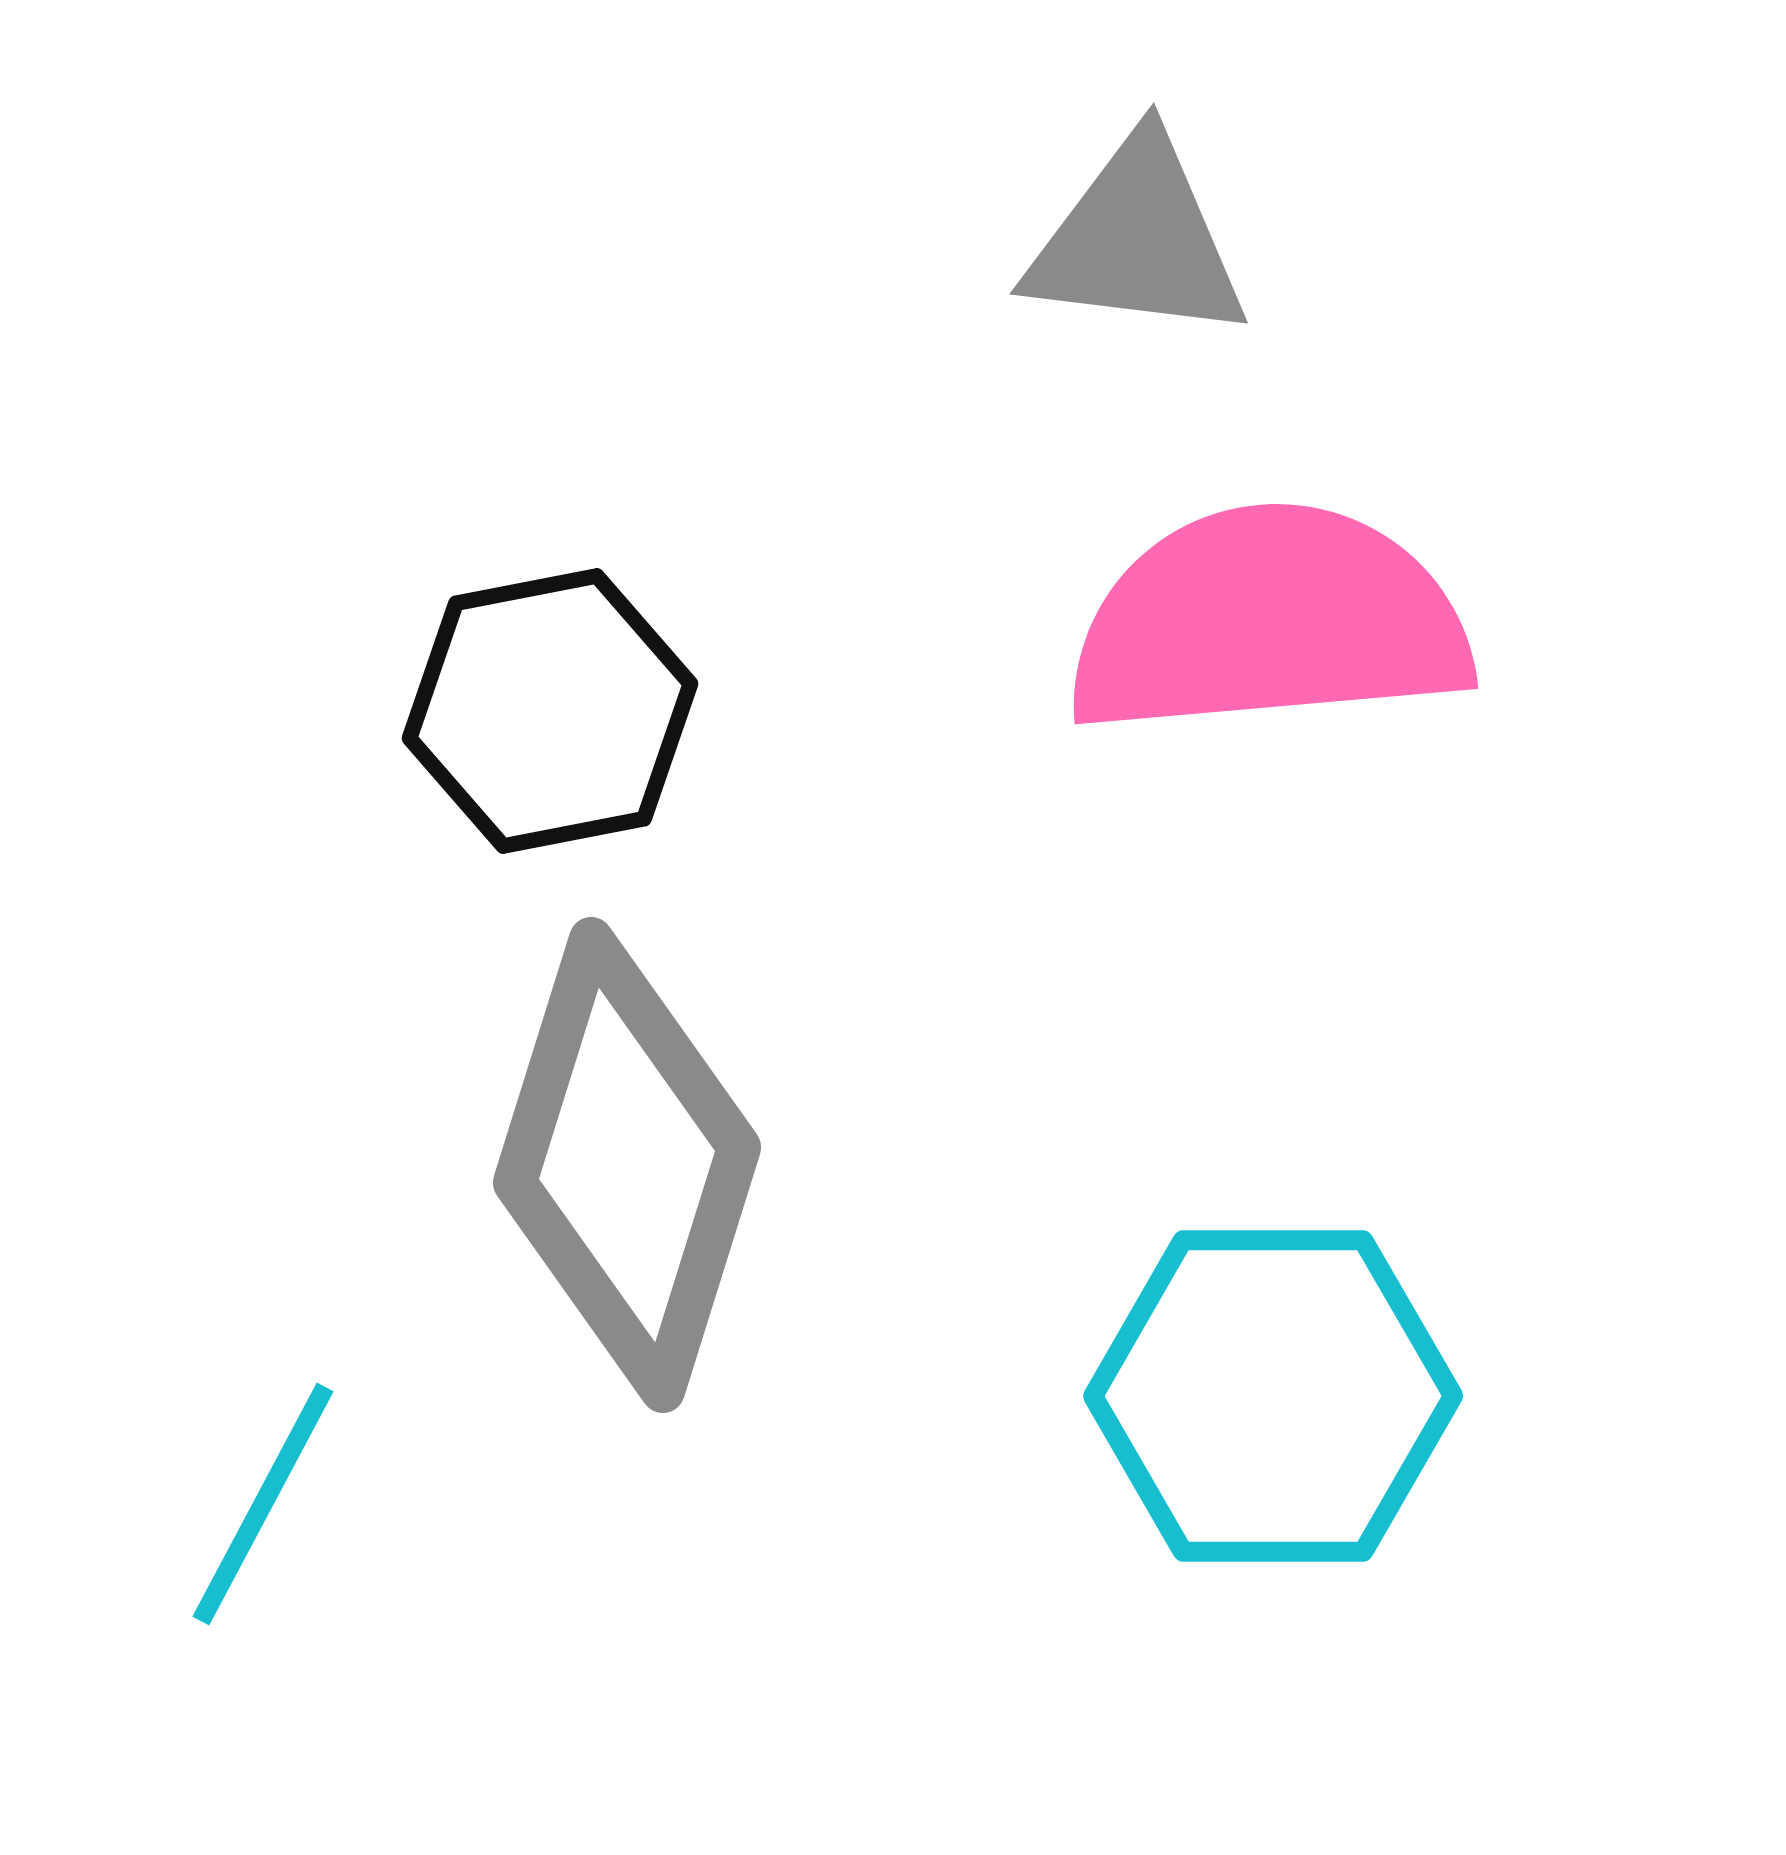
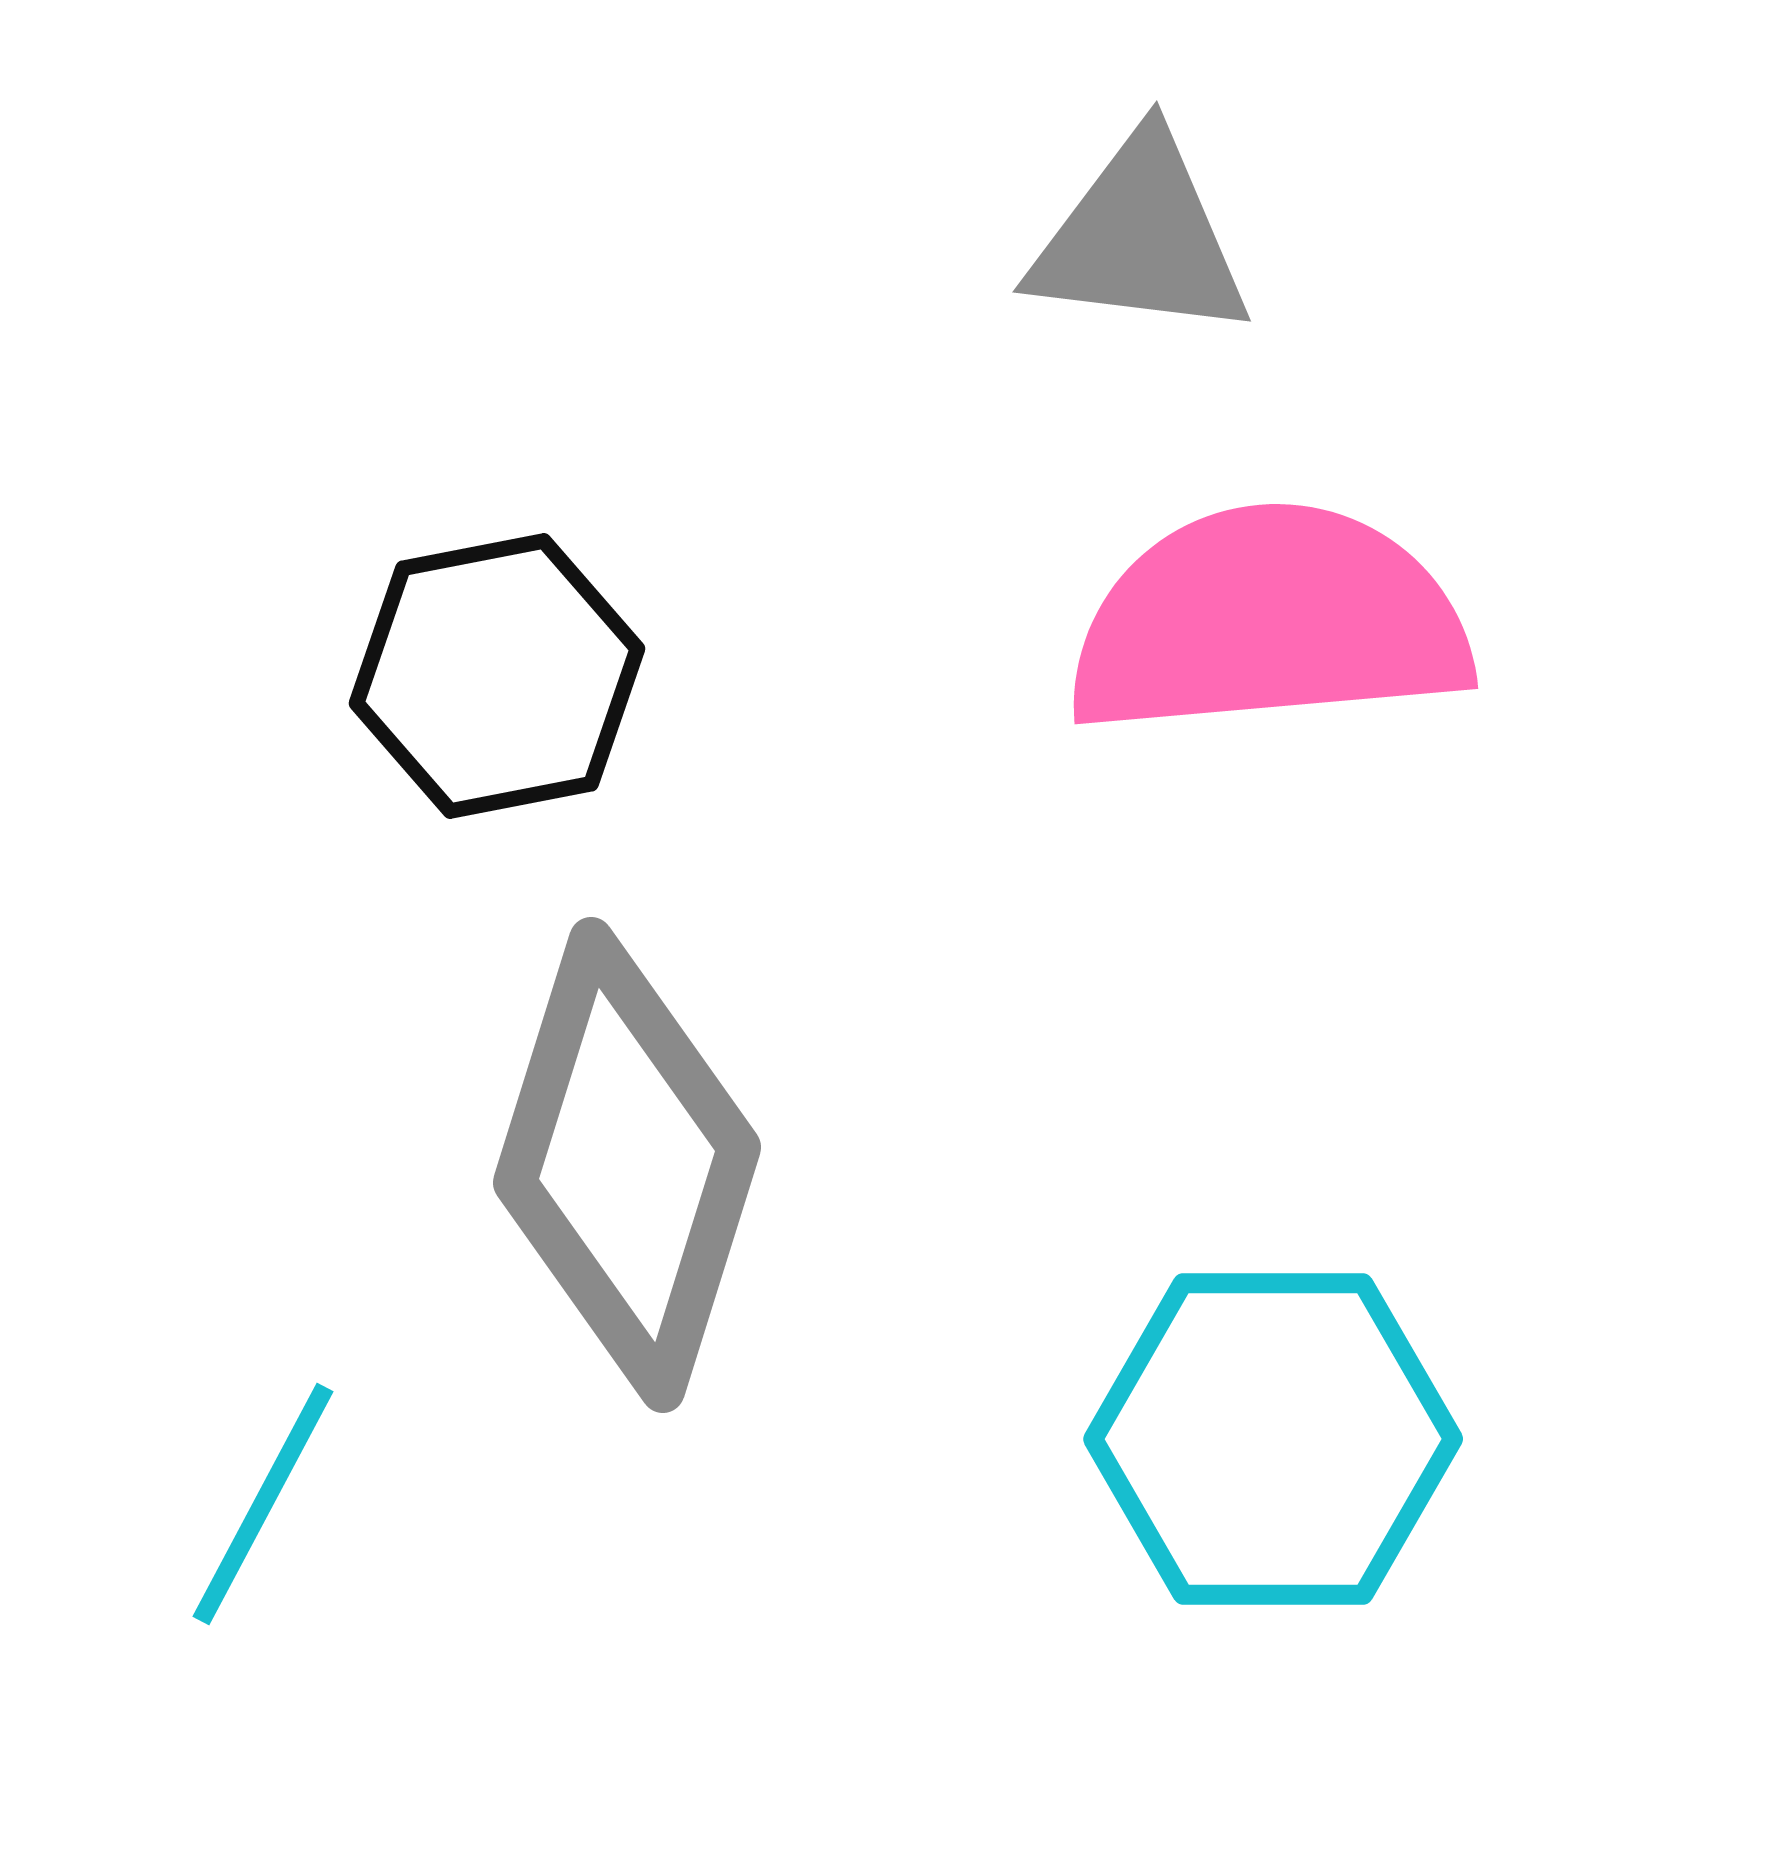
gray triangle: moved 3 px right, 2 px up
black hexagon: moved 53 px left, 35 px up
cyan hexagon: moved 43 px down
